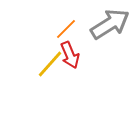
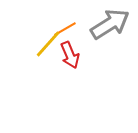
orange line: moved 1 px left; rotated 15 degrees clockwise
yellow line: moved 2 px left, 20 px up
